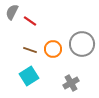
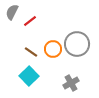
red line: rotated 72 degrees counterclockwise
gray circle: moved 5 px left
brown line: moved 1 px right, 2 px down; rotated 16 degrees clockwise
cyan square: rotated 12 degrees counterclockwise
